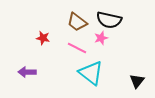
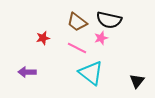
red star: rotated 24 degrees counterclockwise
